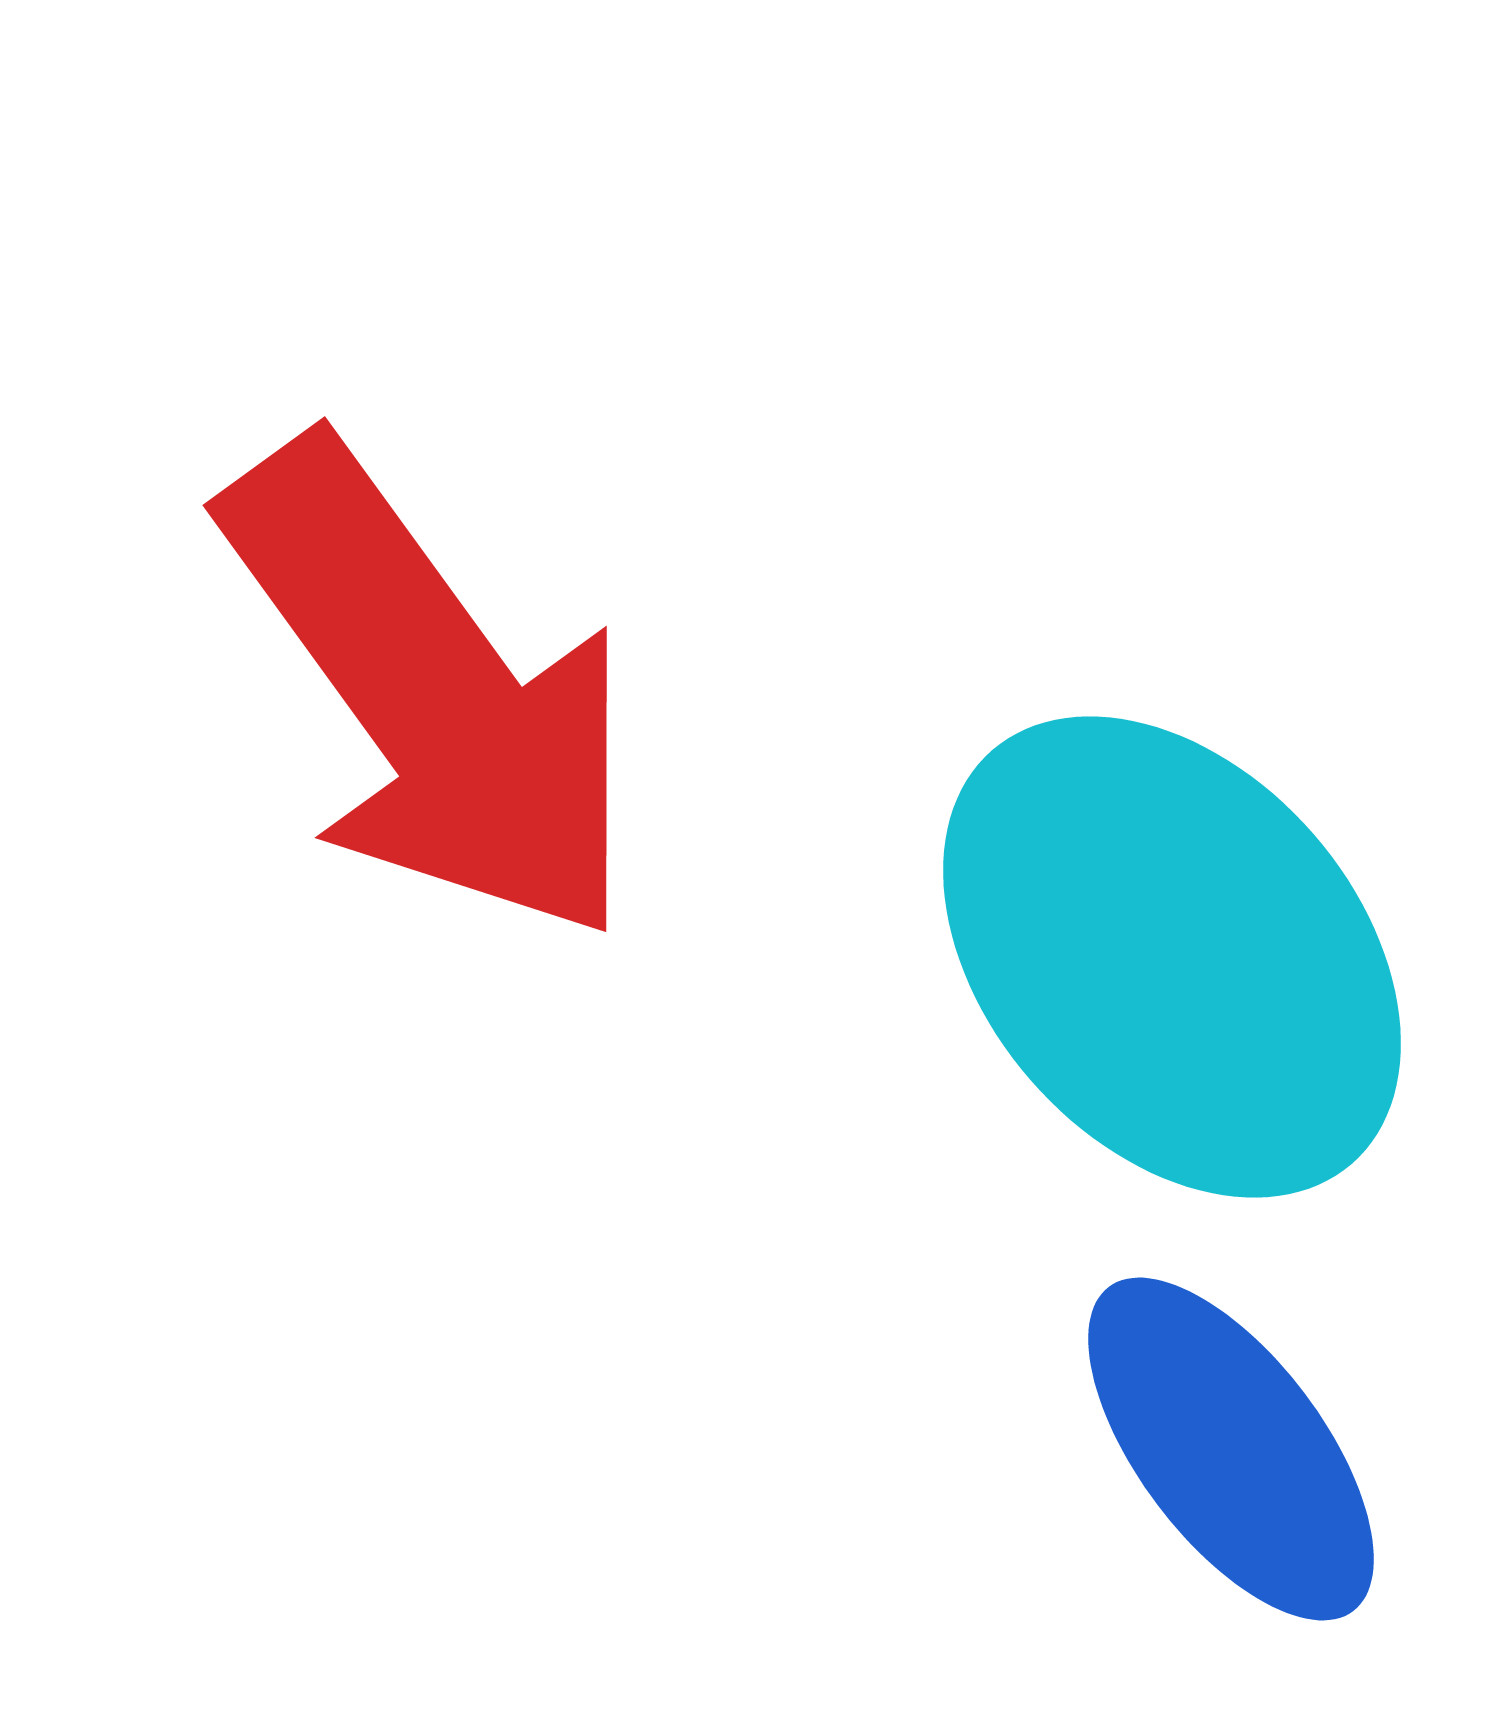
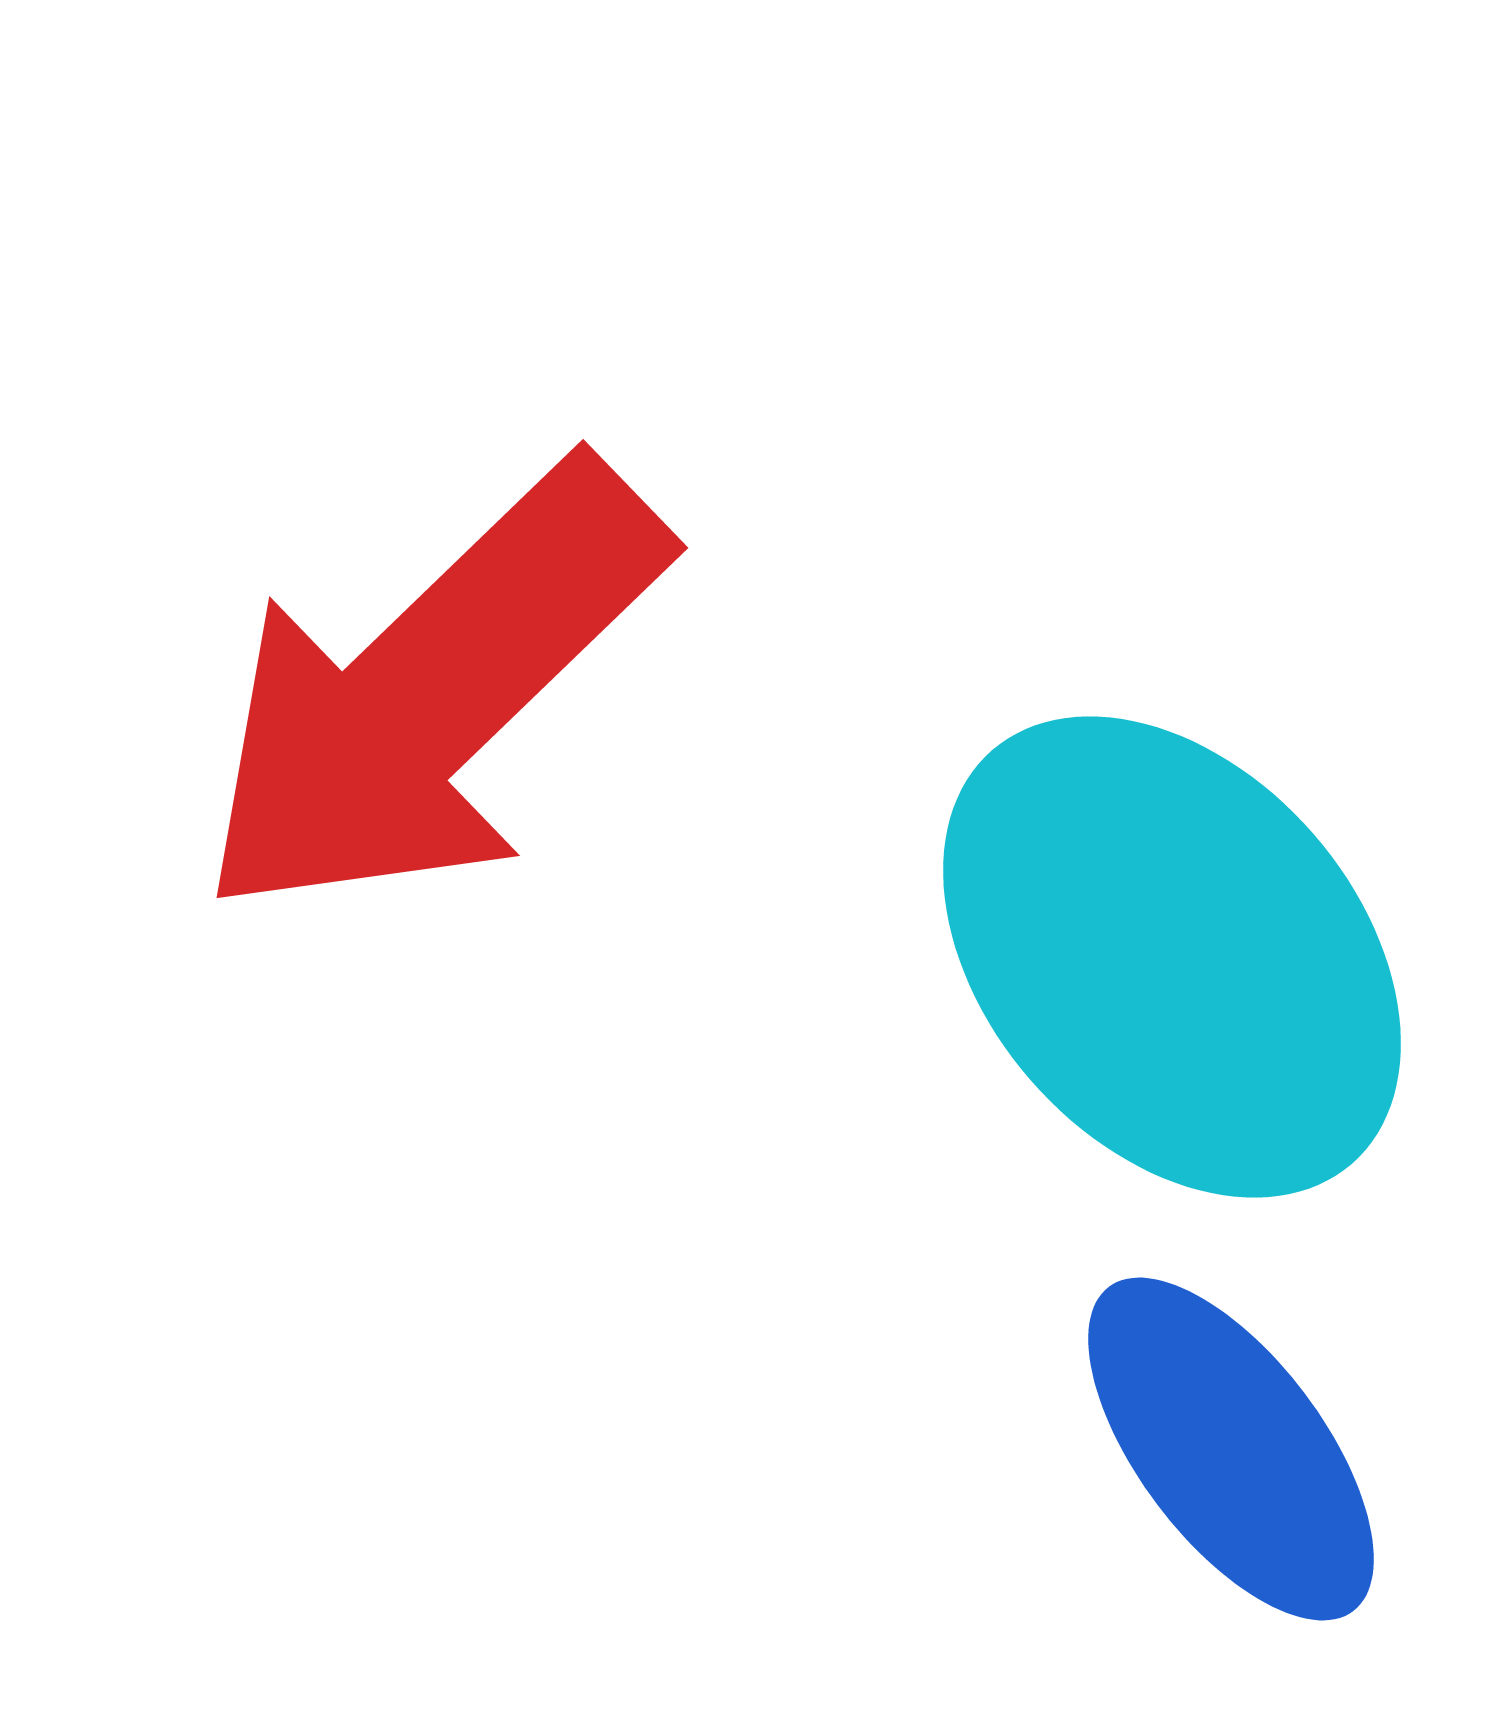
red arrow: rotated 82 degrees clockwise
